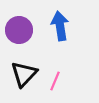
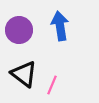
black triangle: rotated 36 degrees counterclockwise
pink line: moved 3 px left, 4 px down
